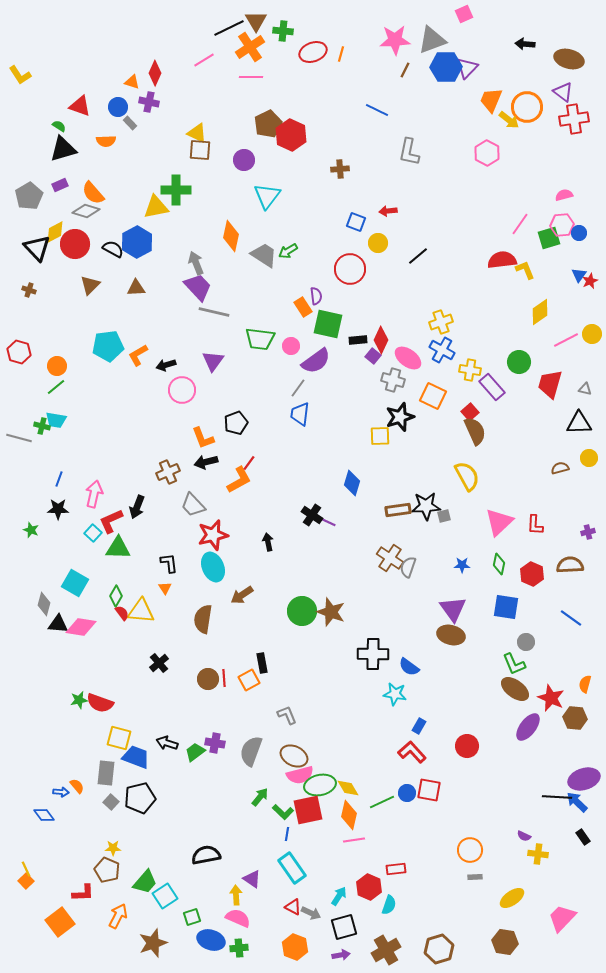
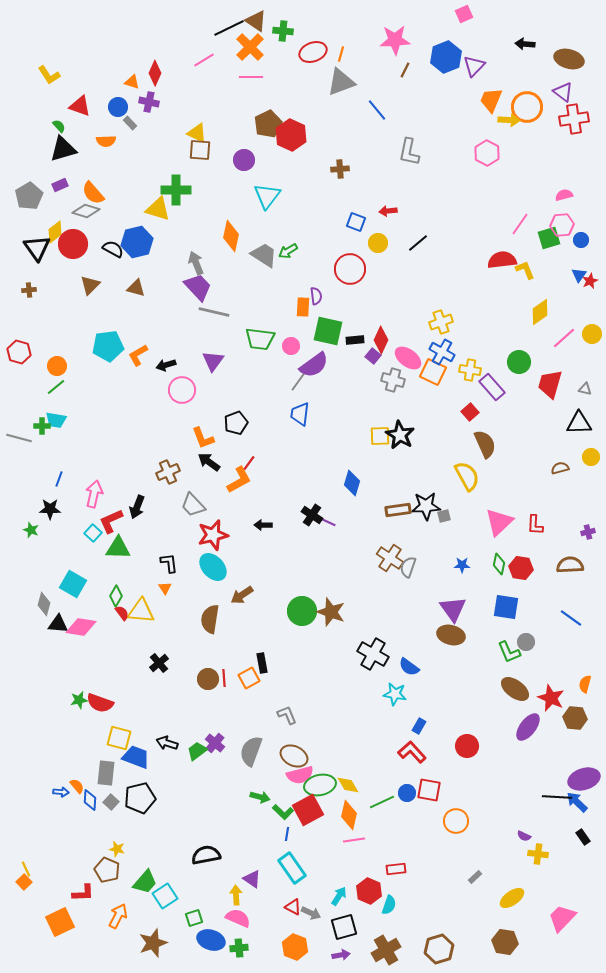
brown triangle at (256, 21): rotated 25 degrees counterclockwise
gray triangle at (432, 40): moved 91 px left, 42 px down
orange cross at (250, 47): rotated 12 degrees counterclockwise
blue hexagon at (446, 67): moved 10 px up; rotated 20 degrees counterclockwise
purple triangle at (467, 68): moved 7 px right, 2 px up
yellow L-shape at (20, 75): moved 29 px right
blue line at (377, 110): rotated 25 degrees clockwise
yellow arrow at (509, 120): rotated 35 degrees counterclockwise
green semicircle at (59, 126): rotated 16 degrees clockwise
yellow triangle at (156, 207): moved 2 px right, 2 px down; rotated 28 degrees clockwise
yellow diamond at (55, 232): rotated 10 degrees counterclockwise
blue circle at (579, 233): moved 2 px right, 7 px down
blue hexagon at (137, 242): rotated 16 degrees clockwise
red circle at (75, 244): moved 2 px left
black triangle at (37, 248): rotated 8 degrees clockwise
black line at (418, 256): moved 13 px up
brown triangle at (136, 288): rotated 18 degrees clockwise
brown cross at (29, 290): rotated 24 degrees counterclockwise
orange rectangle at (303, 307): rotated 36 degrees clockwise
green square at (328, 324): moved 7 px down
black rectangle at (358, 340): moved 3 px left
pink line at (566, 340): moved 2 px left, 2 px up; rotated 15 degrees counterclockwise
blue cross at (442, 350): moved 2 px down
purple semicircle at (316, 361): moved 2 px left, 4 px down
gray line at (298, 388): moved 6 px up
orange square at (433, 396): moved 24 px up
black star at (400, 417): moved 18 px down; rotated 24 degrees counterclockwise
green cross at (42, 426): rotated 14 degrees counterclockwise
brown semicircle at (475, 431): moved 10 px right, 13 px down
yellow circle at (589, 458): moved 2 px right, 1 px up
black arrow at (206, 462): moved 3 px right; rotated 50 degrees clockwise
black star at (58, 509): moved 8 px left
black arrow at (268, 542): moved 5 px left, 17 px up; rotated 78 degrees counterclockwise
cyan ellipse at (213, 567): rotated 20 degrees counterclockwise
red hexagon at (532, 574): moved 11 px left, 6 px up; rotated 15 degrees counterclockwise
cyan square at (75, 583): moved 2 px left, 1 px down
brown semicircle at (203, 619): moved 7 px right
black cross at (373, 654): rotated 28 degrees clockwise
green L-shape at (514, 664): moved 5 px left, 12 px up
orange square at (249, 680): moved 2 px up
purple cross at (215, 743): rotated 30 degrees clockwise
green trapezoid at (195, 752): moved 2 px right, 1 px up
yellow diamond at (348, 788): moved 3 px up
green arrow at (260, 797): rotated 66 degrees clockwise
red square at (308, 810): rotated 16 degrees counterclockwise
blue diamond at (44, 815): moved 46 px right, 15 px up; rotated 40 degrees clockwise
yellow star at (113, 848): moved 4 px right, 1 px down; rotated 14 degrees clockwise
orange circle at (470, 850): moved 14 px left, 29 px up
gray rectangle at (475, 877): rotated 40 degrees counterclockwise
orange square at (26, 881): moved 2 px left, 1 px down
red hexagon at (369, 887): moved 4 px down
green square at (192, 917): moved 2 px right, 1 px down
orange square at (60, 922): rotated 12 degrees clockwise
